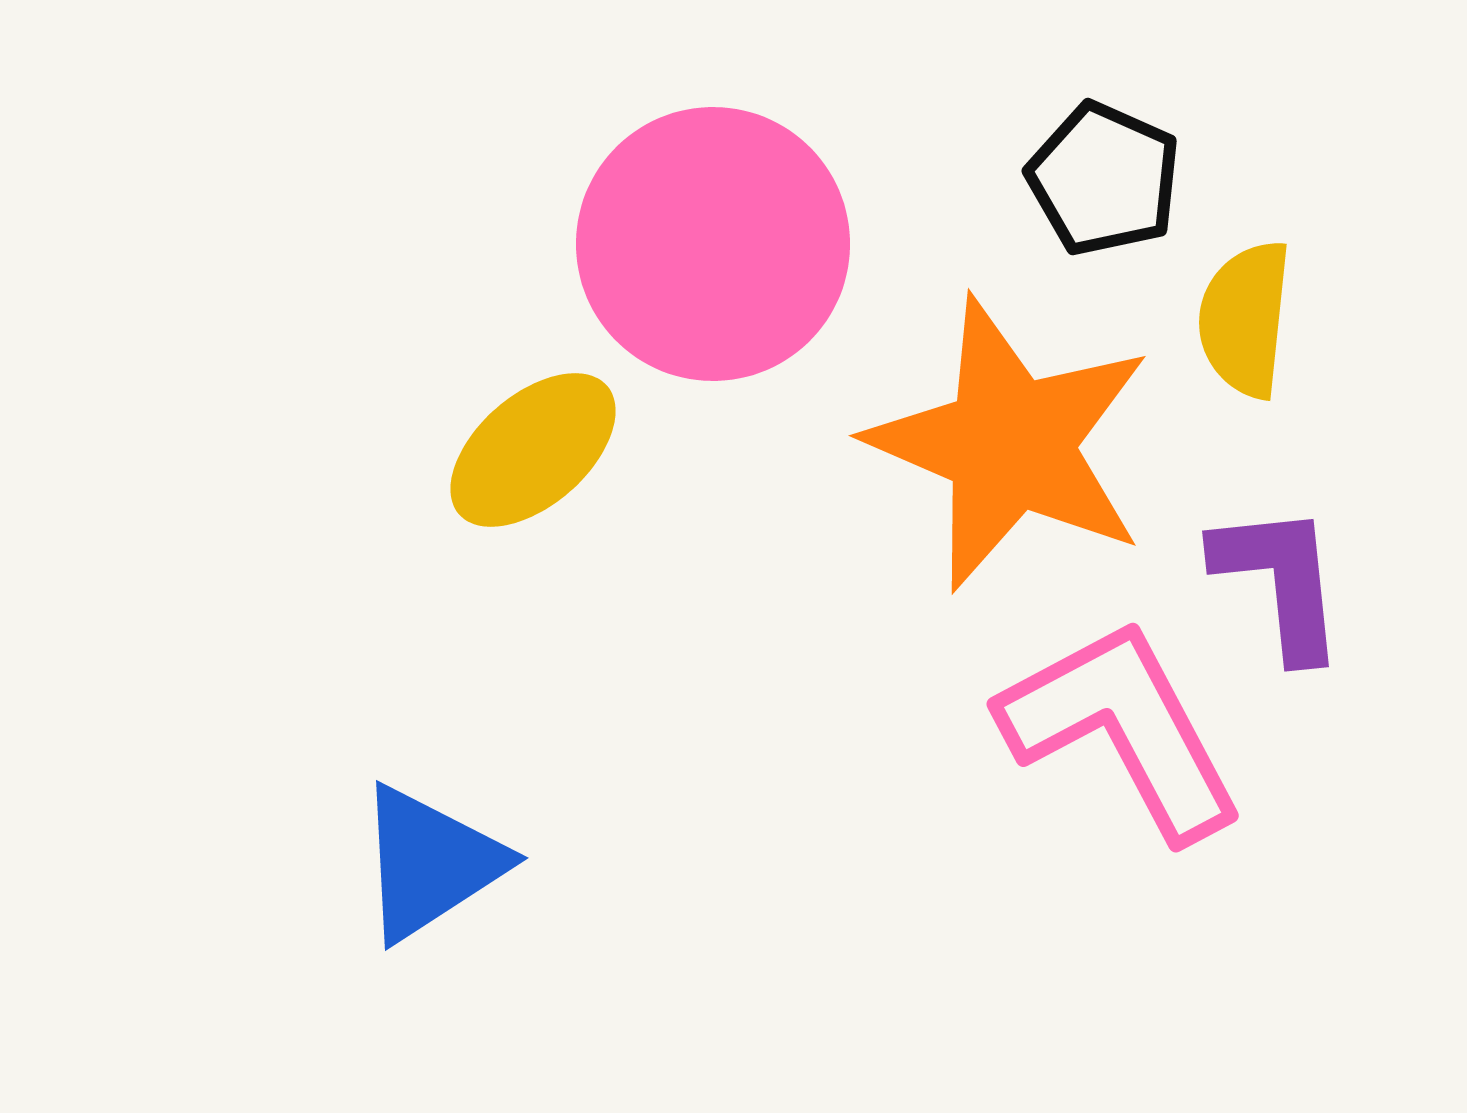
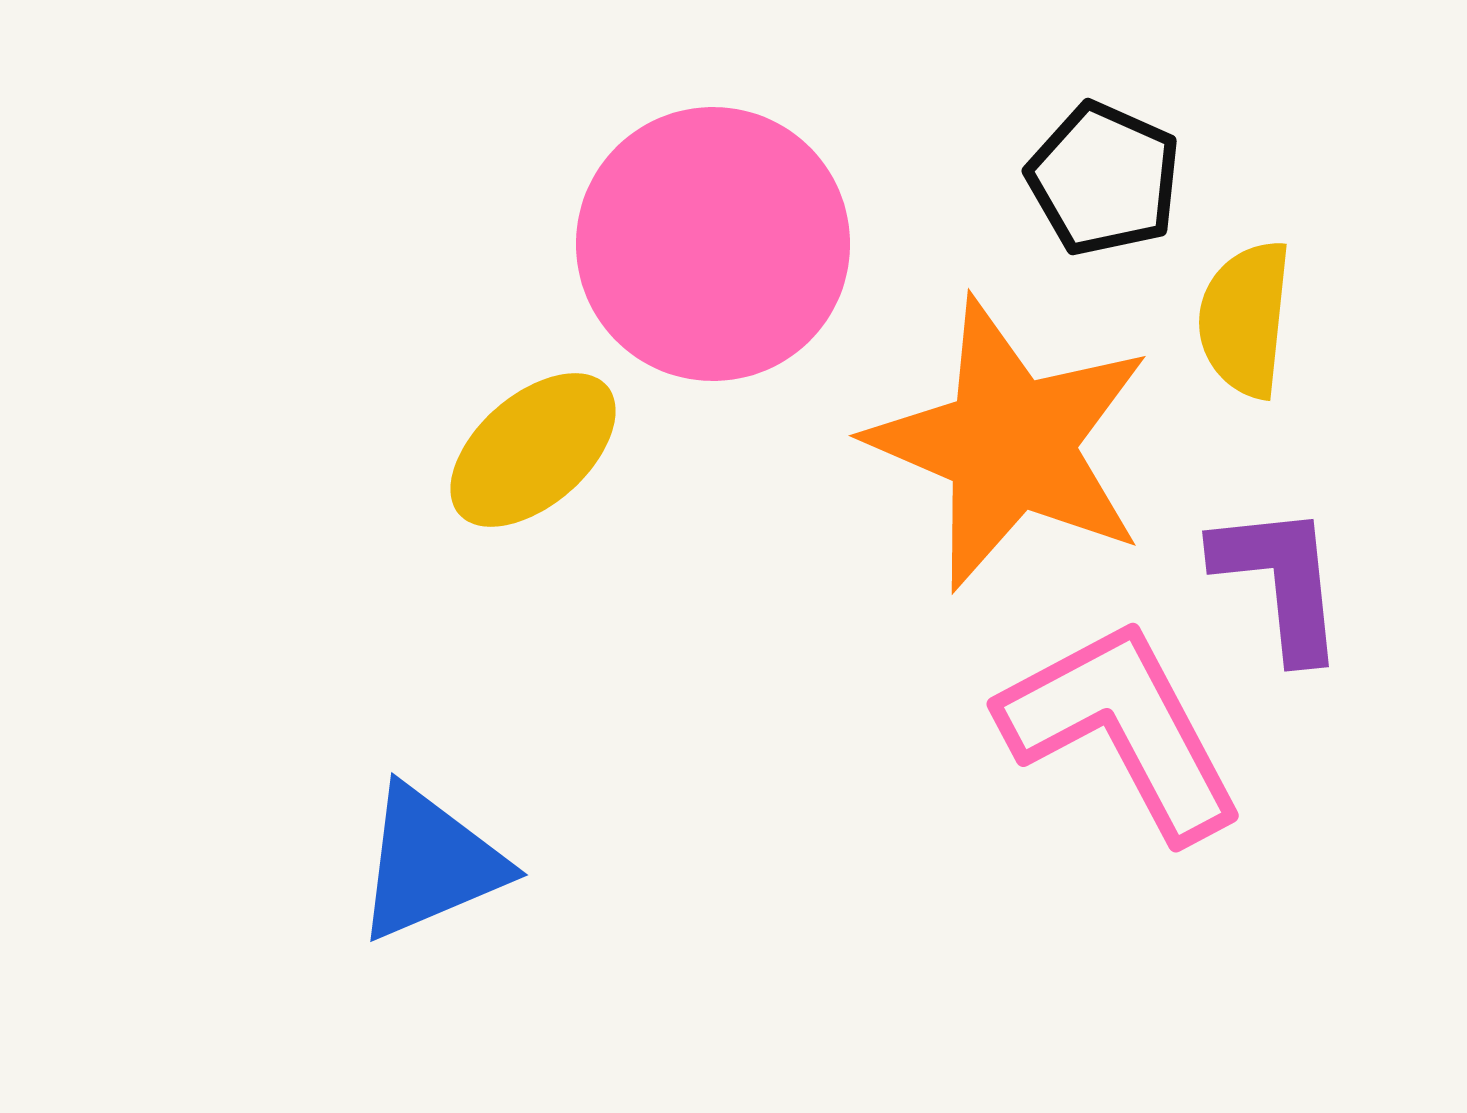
blue triangle: rotated 10 degrees clockwise
